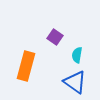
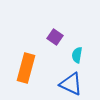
orange rectangle: moved 2 px down
blue triangle: moved 4 px left, 2 px down; rotated 10 degrees counterclockwise
